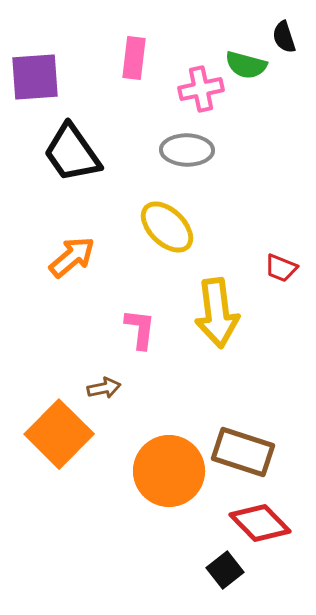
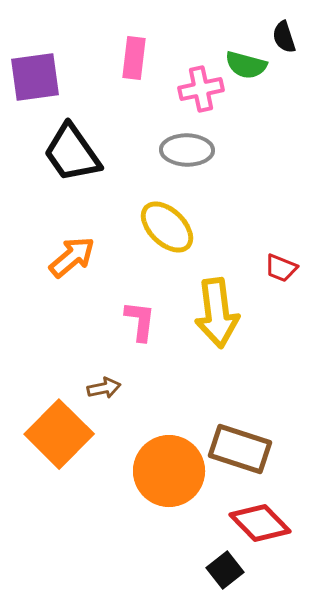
purple square: rotated 4 degrees counterclockwise
pink L-shape: moved 8 px up
brown rectangle: moved 3 px left, 3 px up
